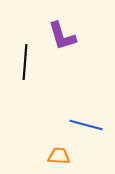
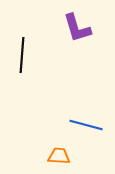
purple L-shape: moved 15 px right, 8 px up
black line: moved 3 px left, 7 px up
